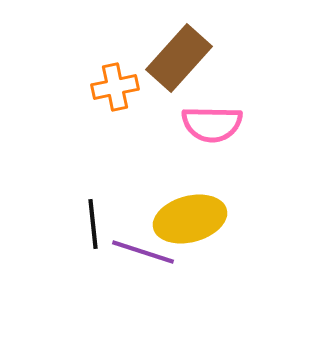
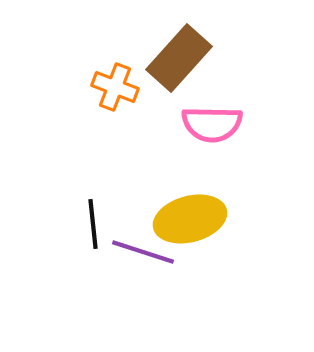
orange cross: rotated 33 degrees clockwise
